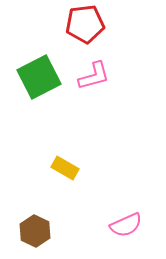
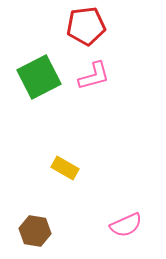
red pentagon: moved 1 px right, 2 px down
brown hexagon: rotated 16 degrees counterclockwise
